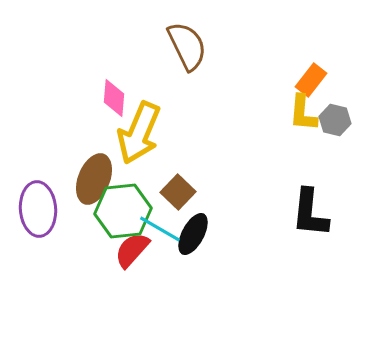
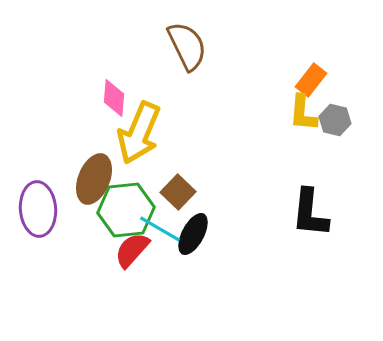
green hexagon: moved 3 px right, 1 px up
